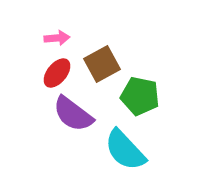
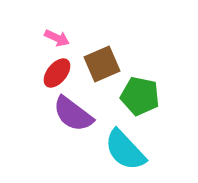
pink arrow: rotated 30 degrees clockwise
brown square: rotated 6 degrees clockwise
